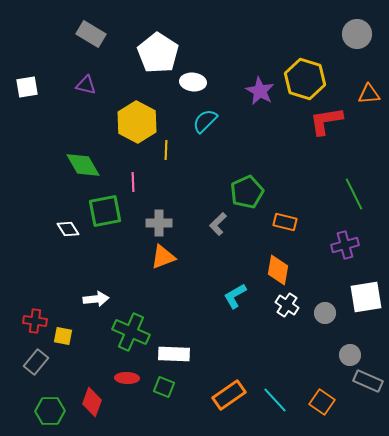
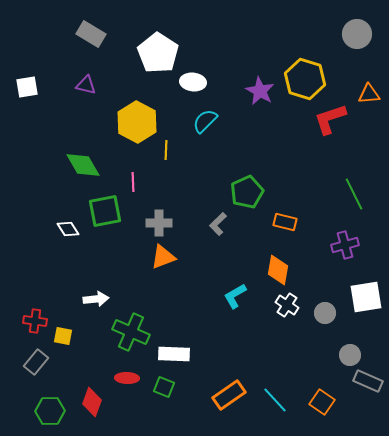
red L-shape at (326, 121): moved 4 px right, 2 px up; rotated 9 degrees counterclockwise
